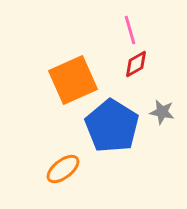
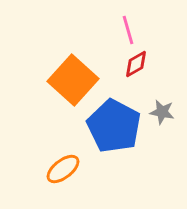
pink line: moved 2 px left
orange square: rotated 24 degrees counterclockwise
blue pentagon: moved 2 px right; rotated 4 degrees counterclockwise
